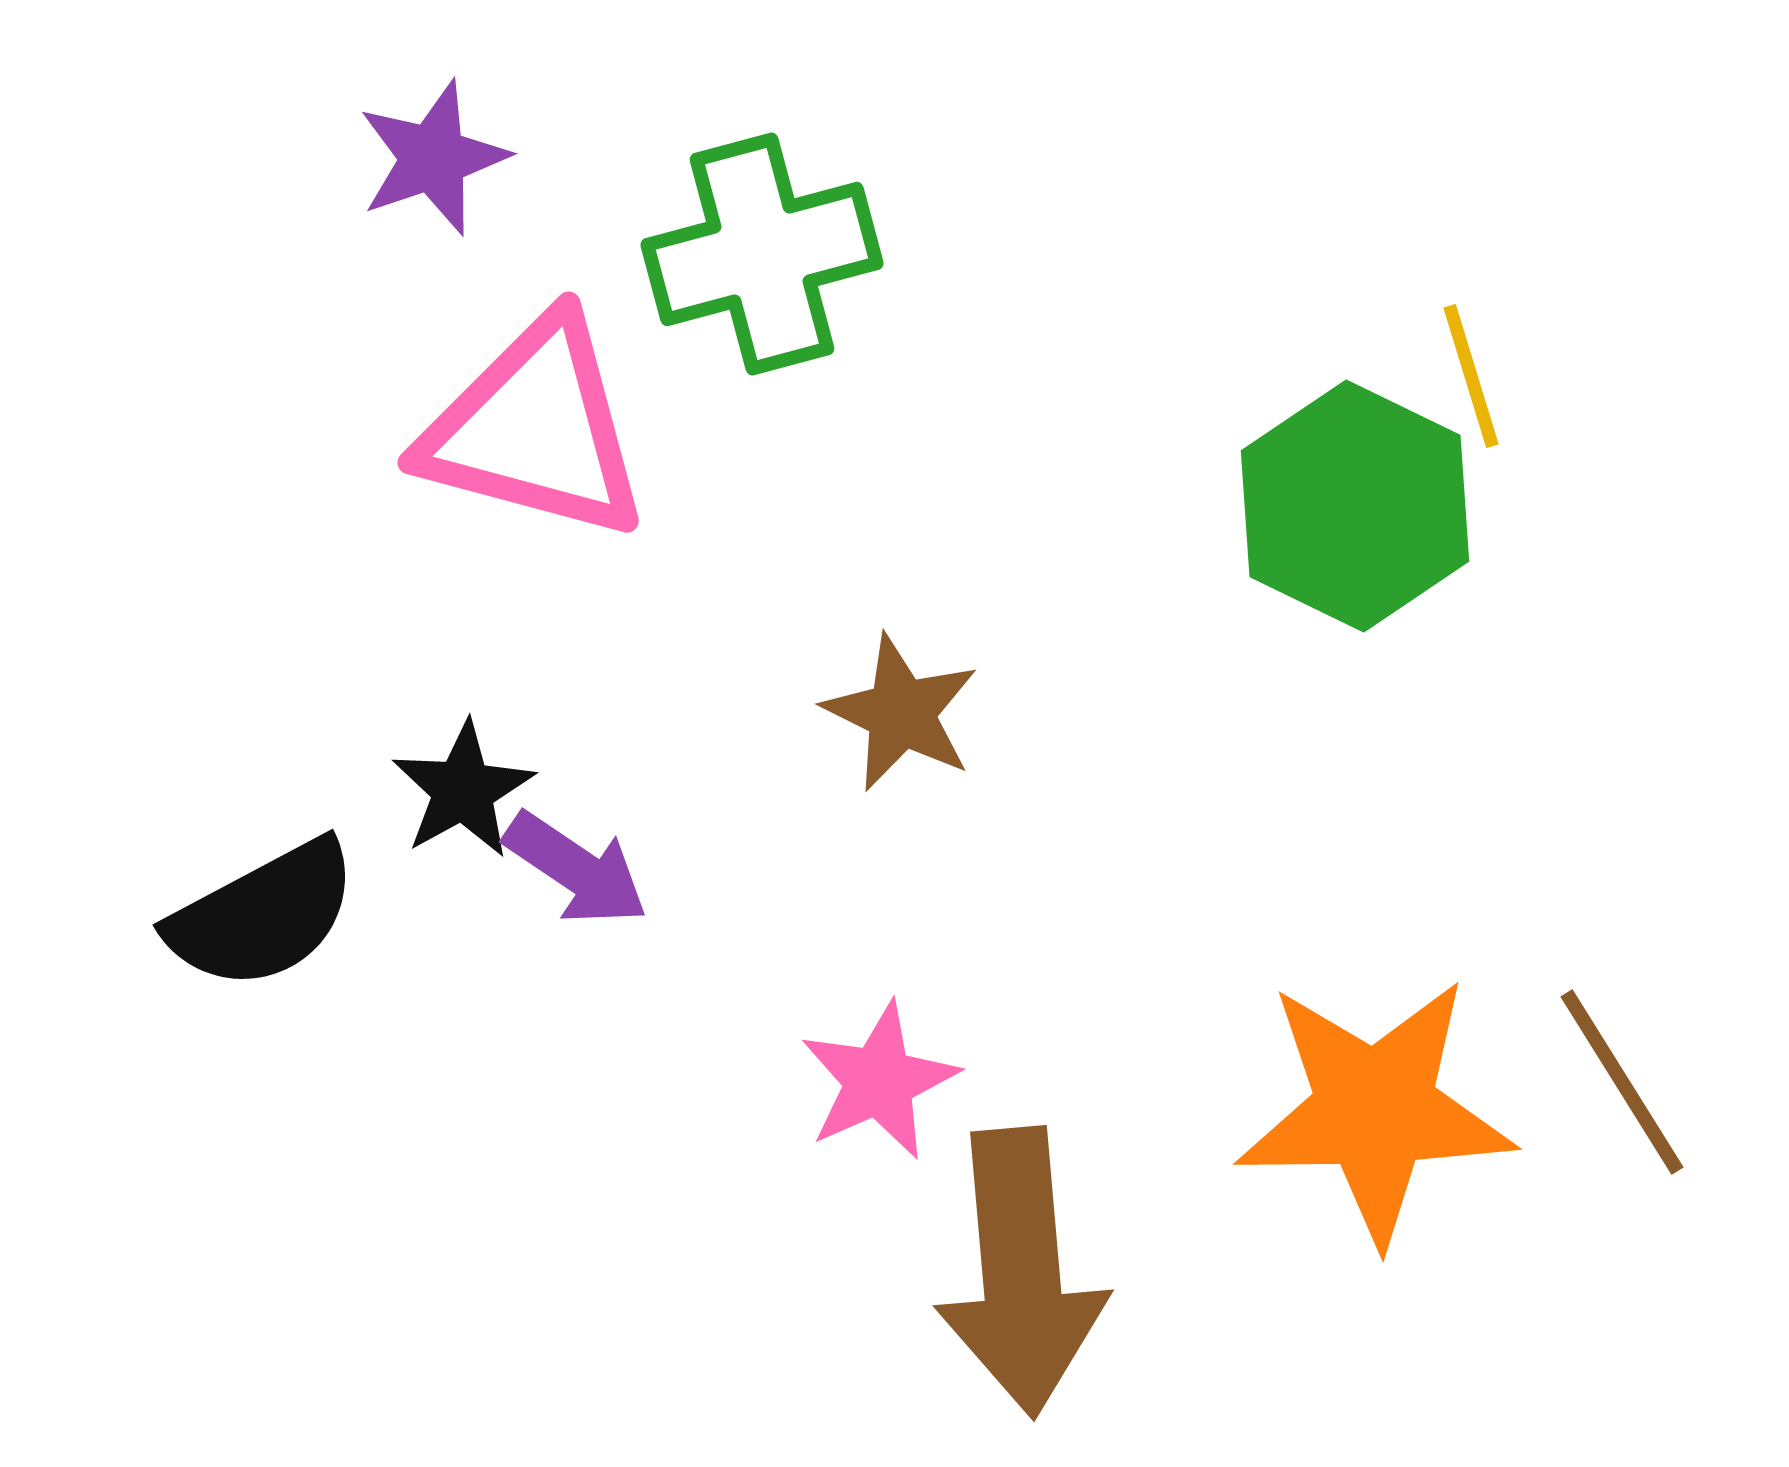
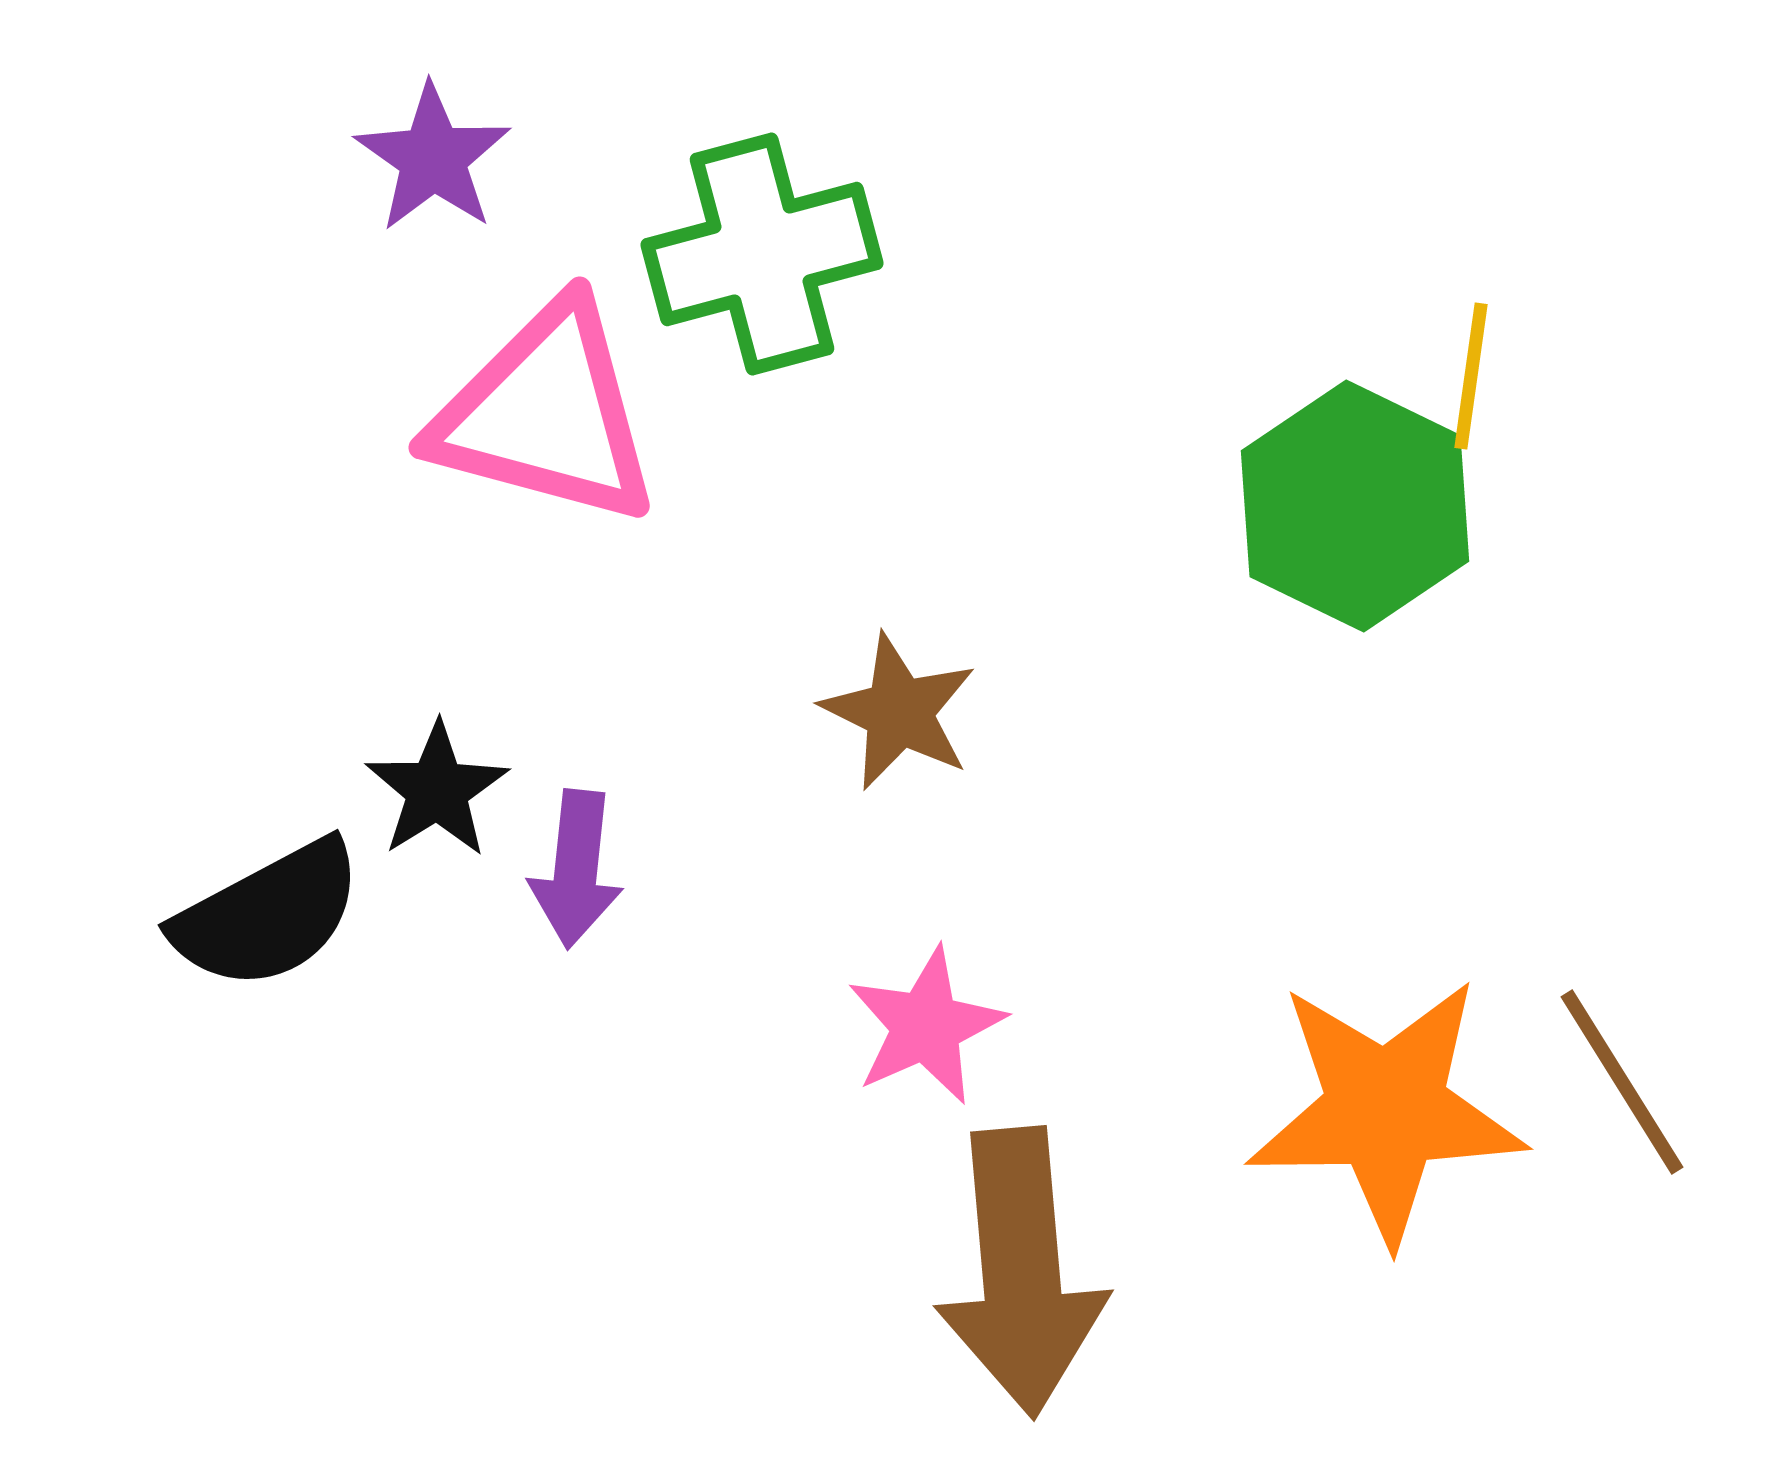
purple star: rotated 18 degrees counterclockwise
yellow line: rotated 25 degrees clockwise
pink triangle: moved 11 px right, 15 px up
brown star: moved 2 px left, 1 px up
black star: moved 26 px left; rotated 3 degrees counterclockwise
purple arrow: rotated 62 degrees clockwise
black semicircle: moved 5 px right
pink star: moved 47 px right, 55 px up
orange star: moved 11 px right
